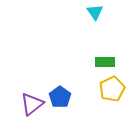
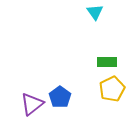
green rectangle: moved 2 px right
